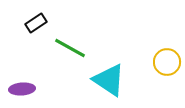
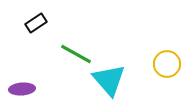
green line: moved 6 px right, 6 px down
yellow circle: moved 2 px down
cyan triangle: rotated 15 degrees clockwise
